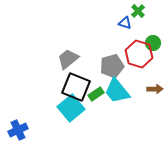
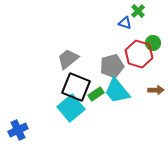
brown arrow: moved 1 px right, 1 px down
